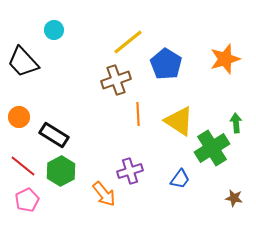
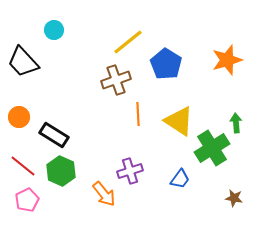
orange star: moved 2 px right, 1 px down
green hexagon: rotated 8 degrees counterclockwise
